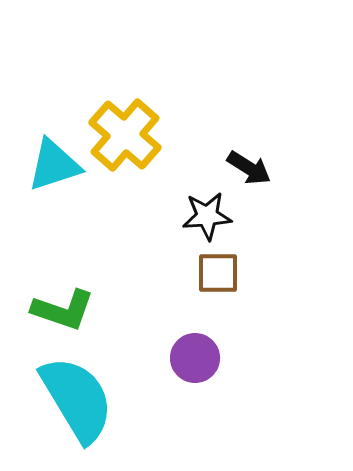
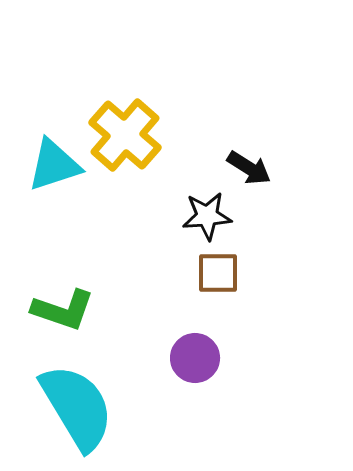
cyan semicircle: moved 8 px down
